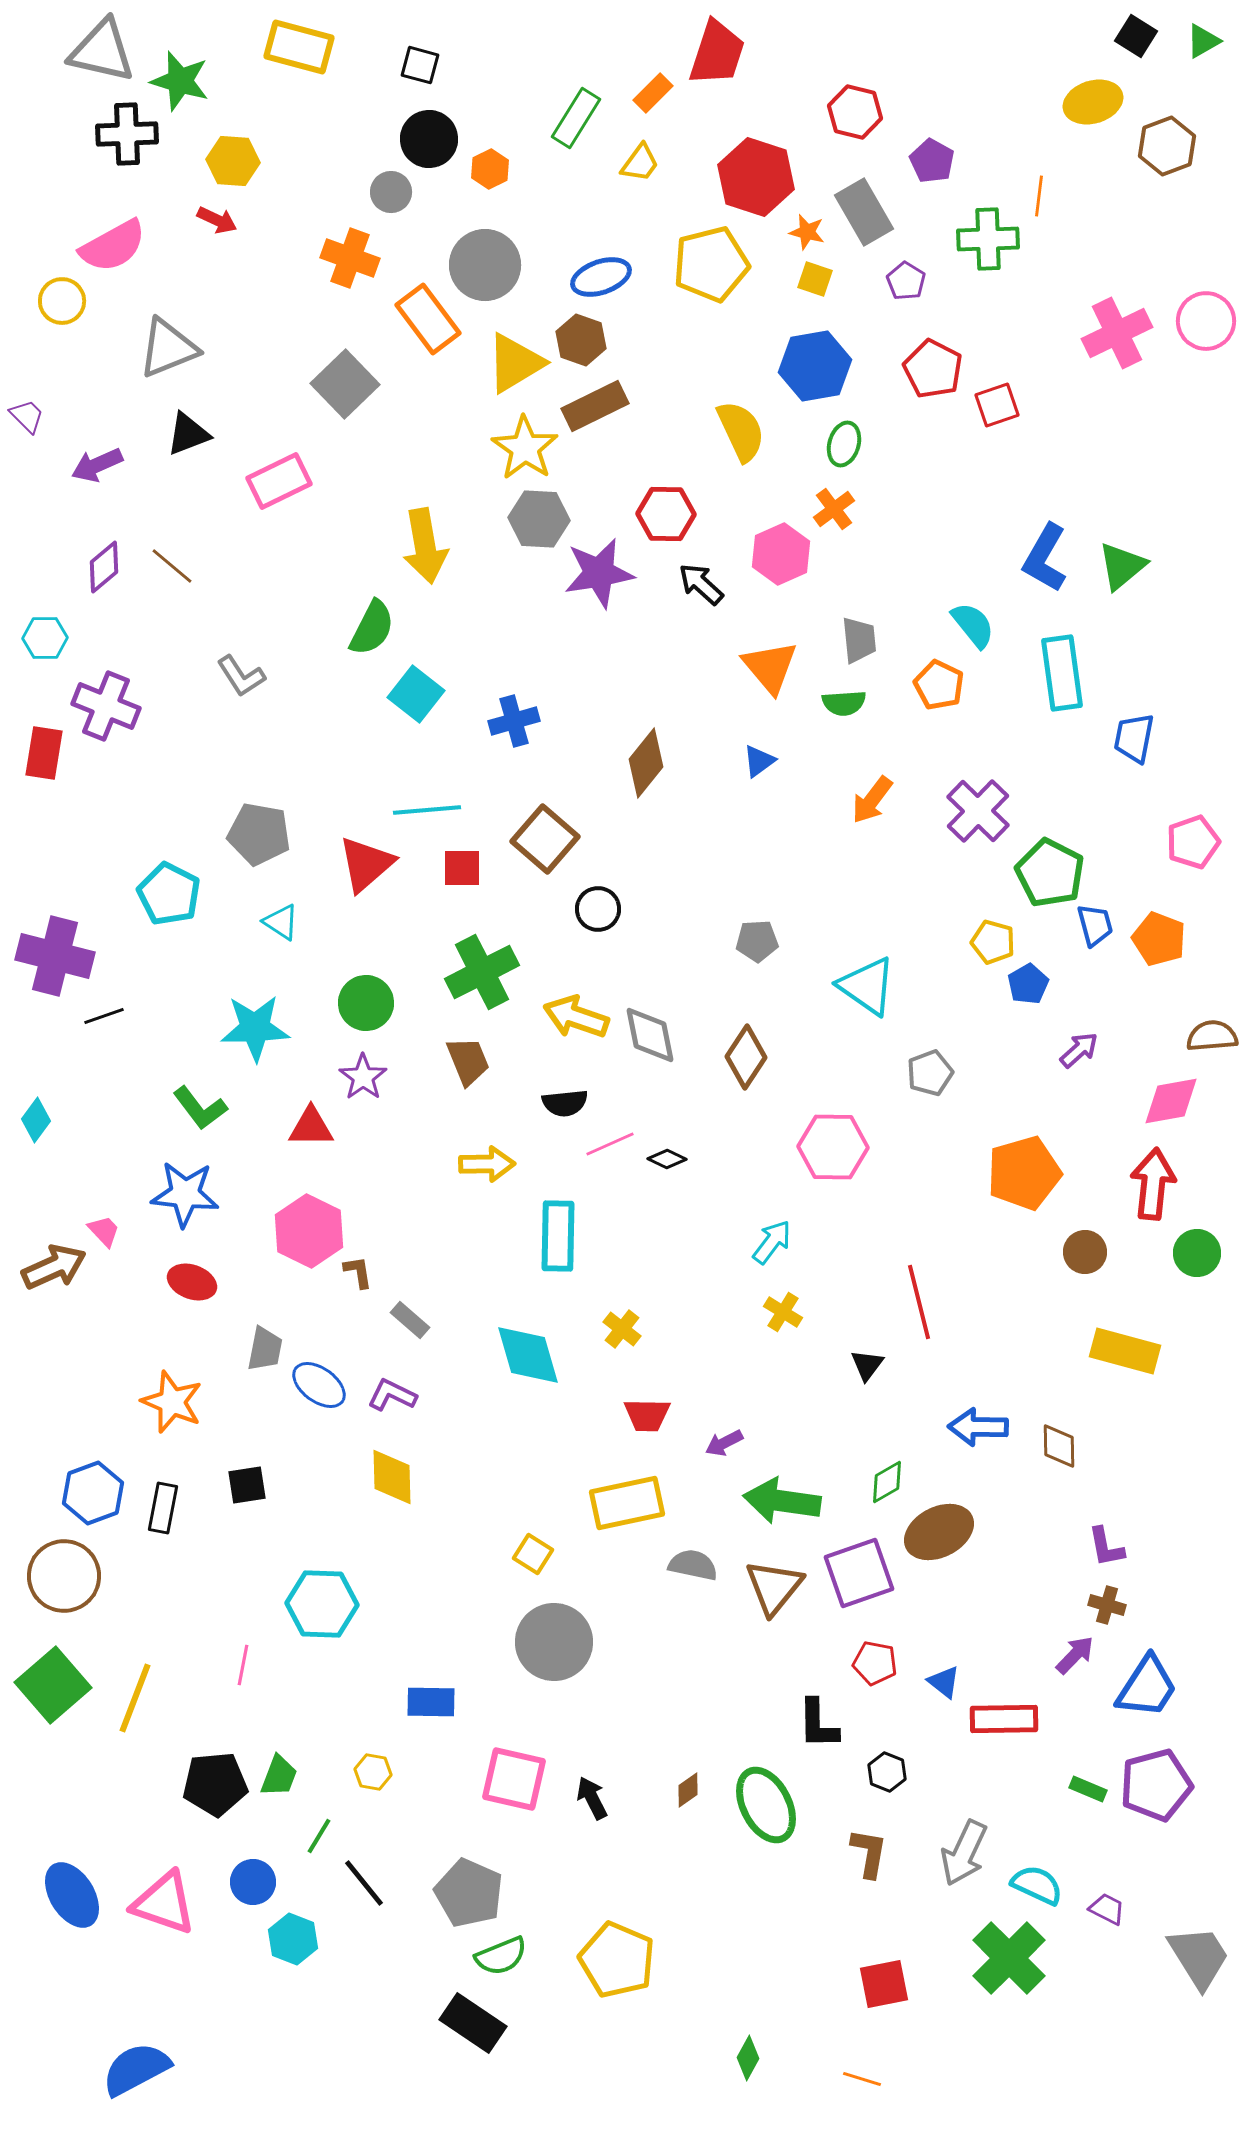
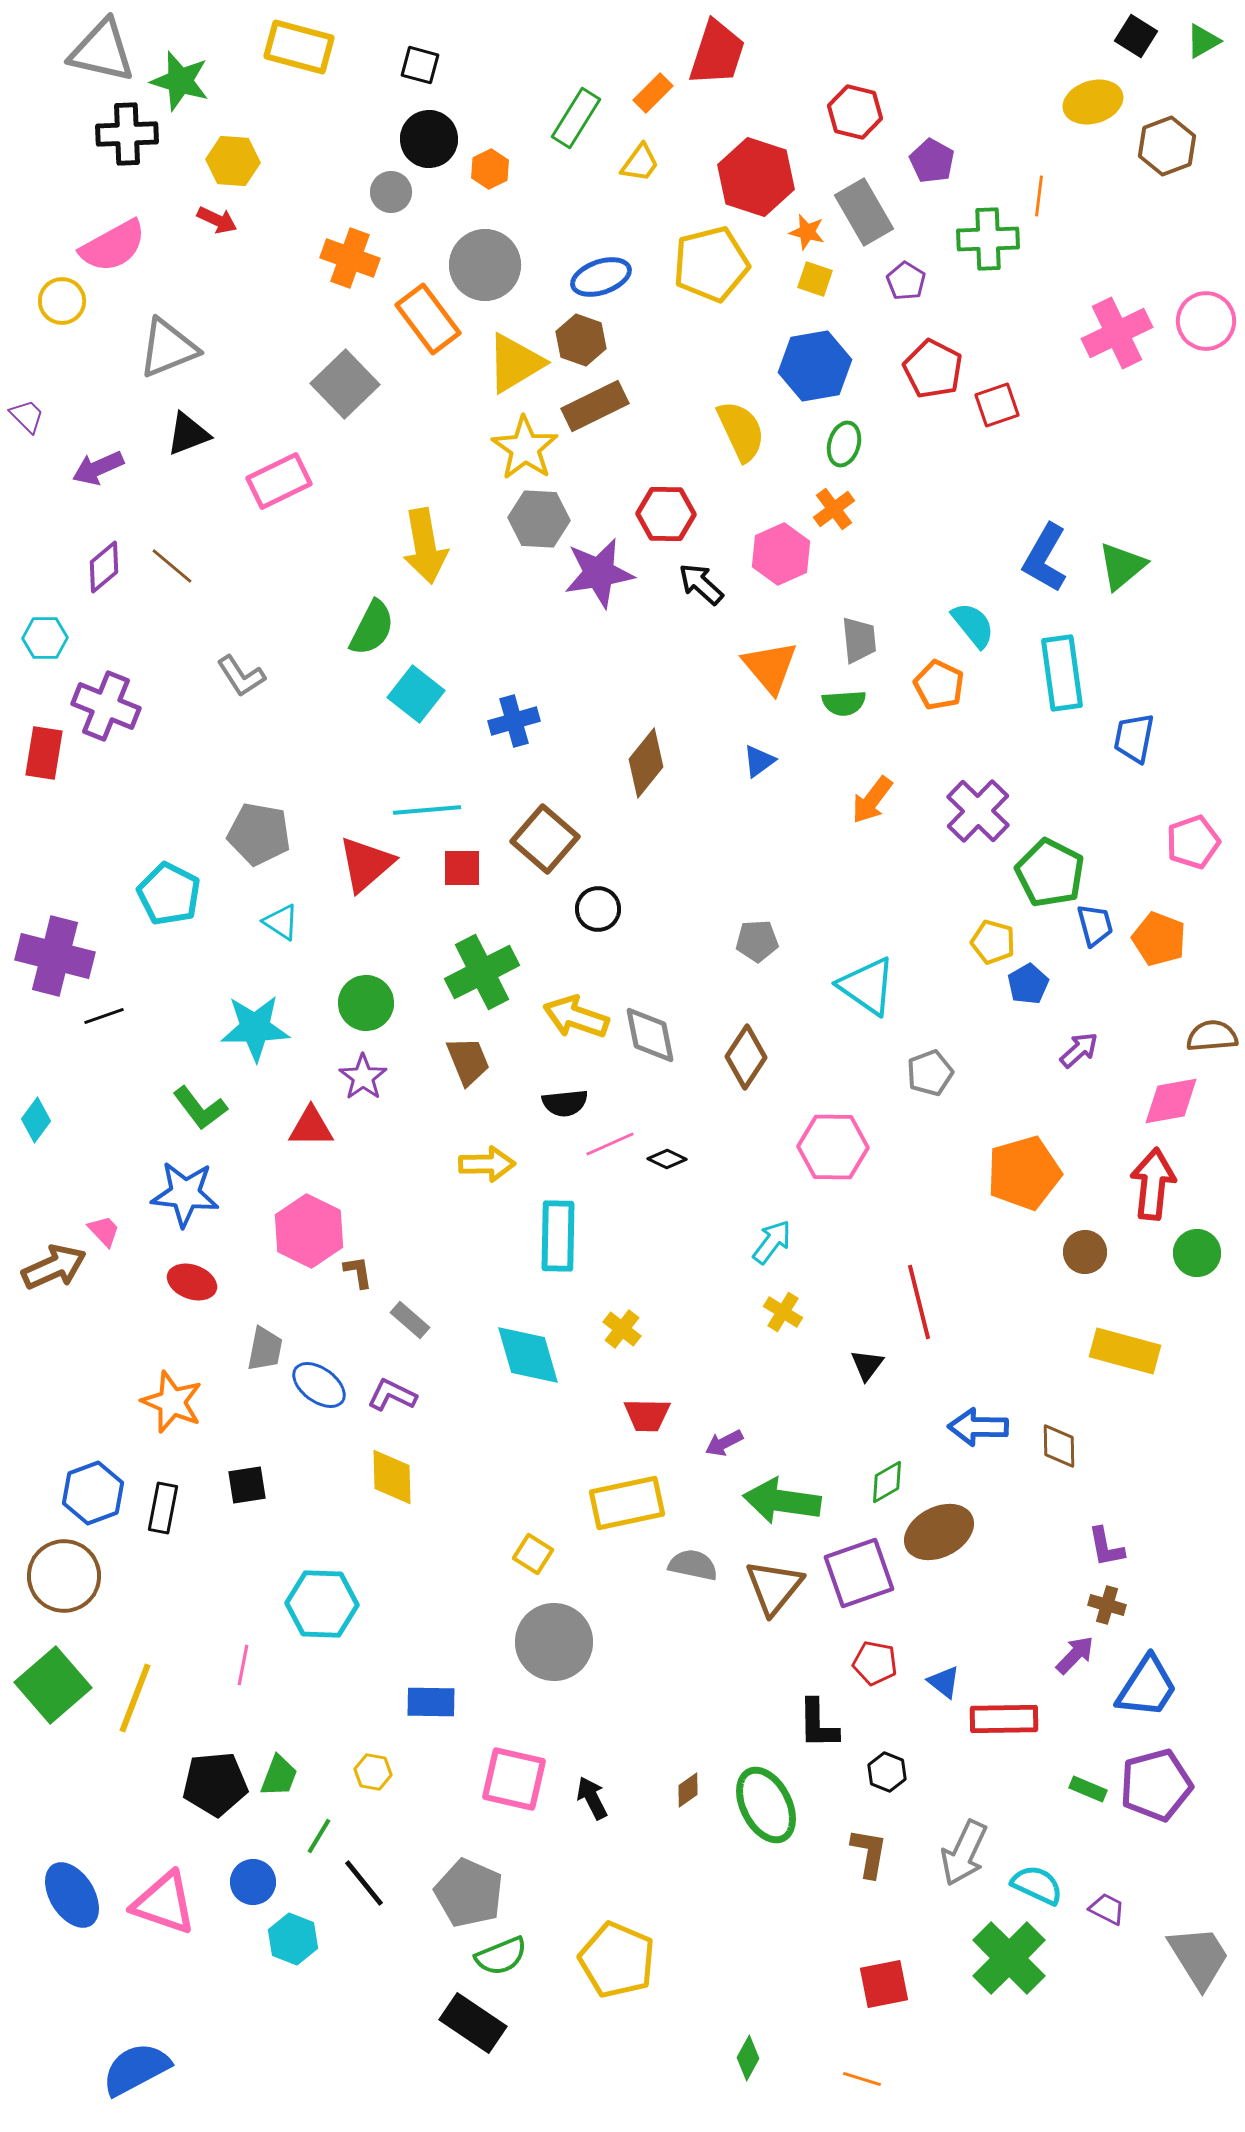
purple arrow at (97, 465): moved 1 px right, 3 px down
